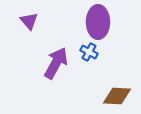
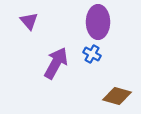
blue cross: moved 3 px right, 2 px down
brown diamond: rotated 12 degrees clockwise
